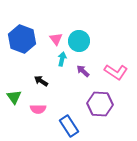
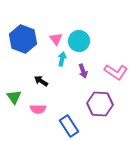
blue hexagon: moved 1 px right
purple arrow: rotated 152 degrees counterclockwise
